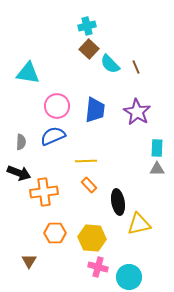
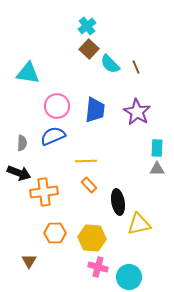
cyan cross: rotated 24 degrees counterclockwise
gray semicircle: moved 1 px right, 1 px down
